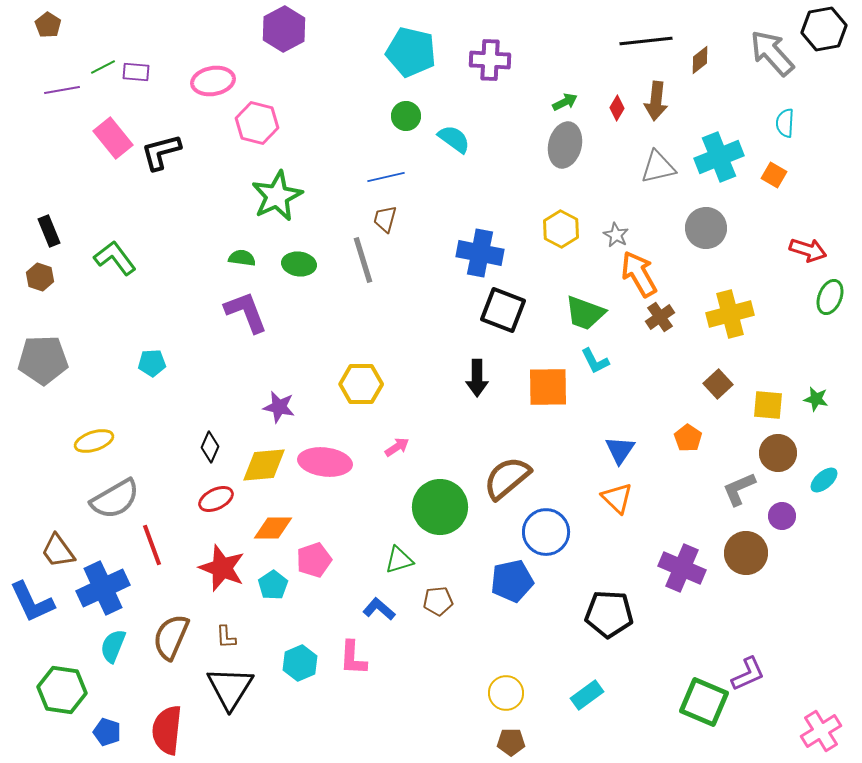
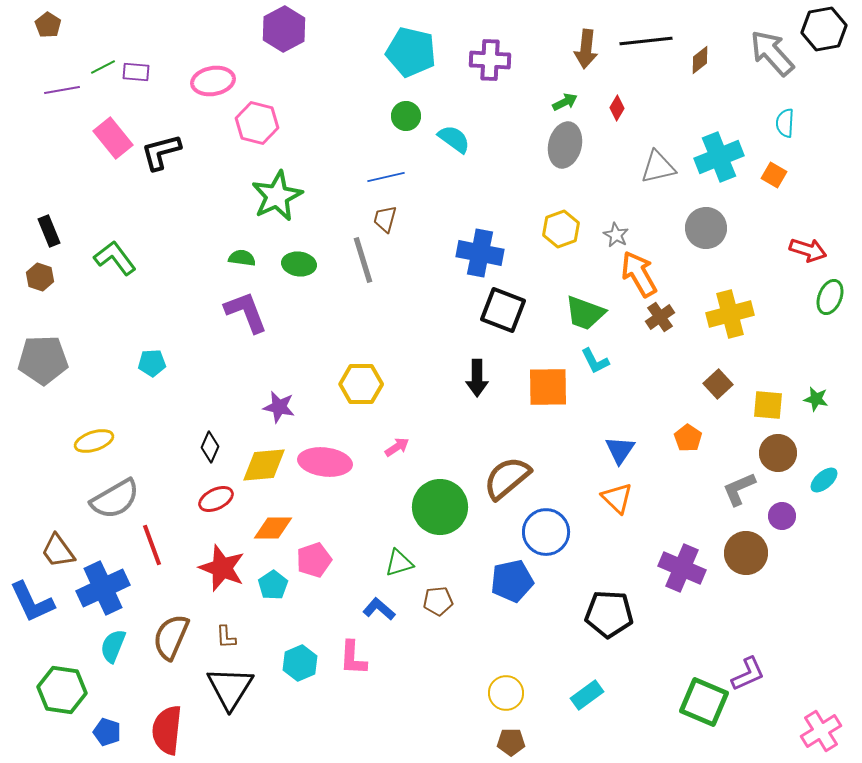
brown arrow at (656, 101): moved 70 px left, 52 px up
yellow hexagon at (561, 229): rotated 12 degrees clockwise
green triangle at (399, 560): moved 3 px down
